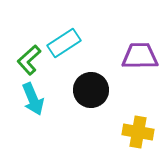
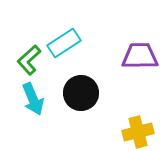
black circle: moved 10 px left, 3 px down
yellow cross: rotated 24 degrees counterclockwise
